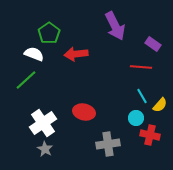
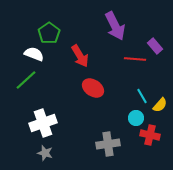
purple rectangle: moved 2 px right, 2 px down; rotated 14 degrees clockwise
red arrow: moved 4 px right, 2 px down; rotated 115 degrees counterclockwise
red line: moved 6 px left, 8 px up
red ellipse: moved 9 px right, 24 px up; rotated 20 degrees clockwise
white cross: rotated 16 degrees clockwise
gray star: moved 4 px down; rotated 14 degrees counterclockwise
